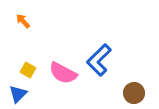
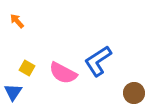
orange arrow: moved 6 px left
blue L-shape: moved 1 px left, 1 px down; rotated 12 degrees clockwise
yellow square: moved 1 px left, 2 px up
blue triangle: moved 5 px left, 2 px up; rotated 12 degrees counterclockwise
